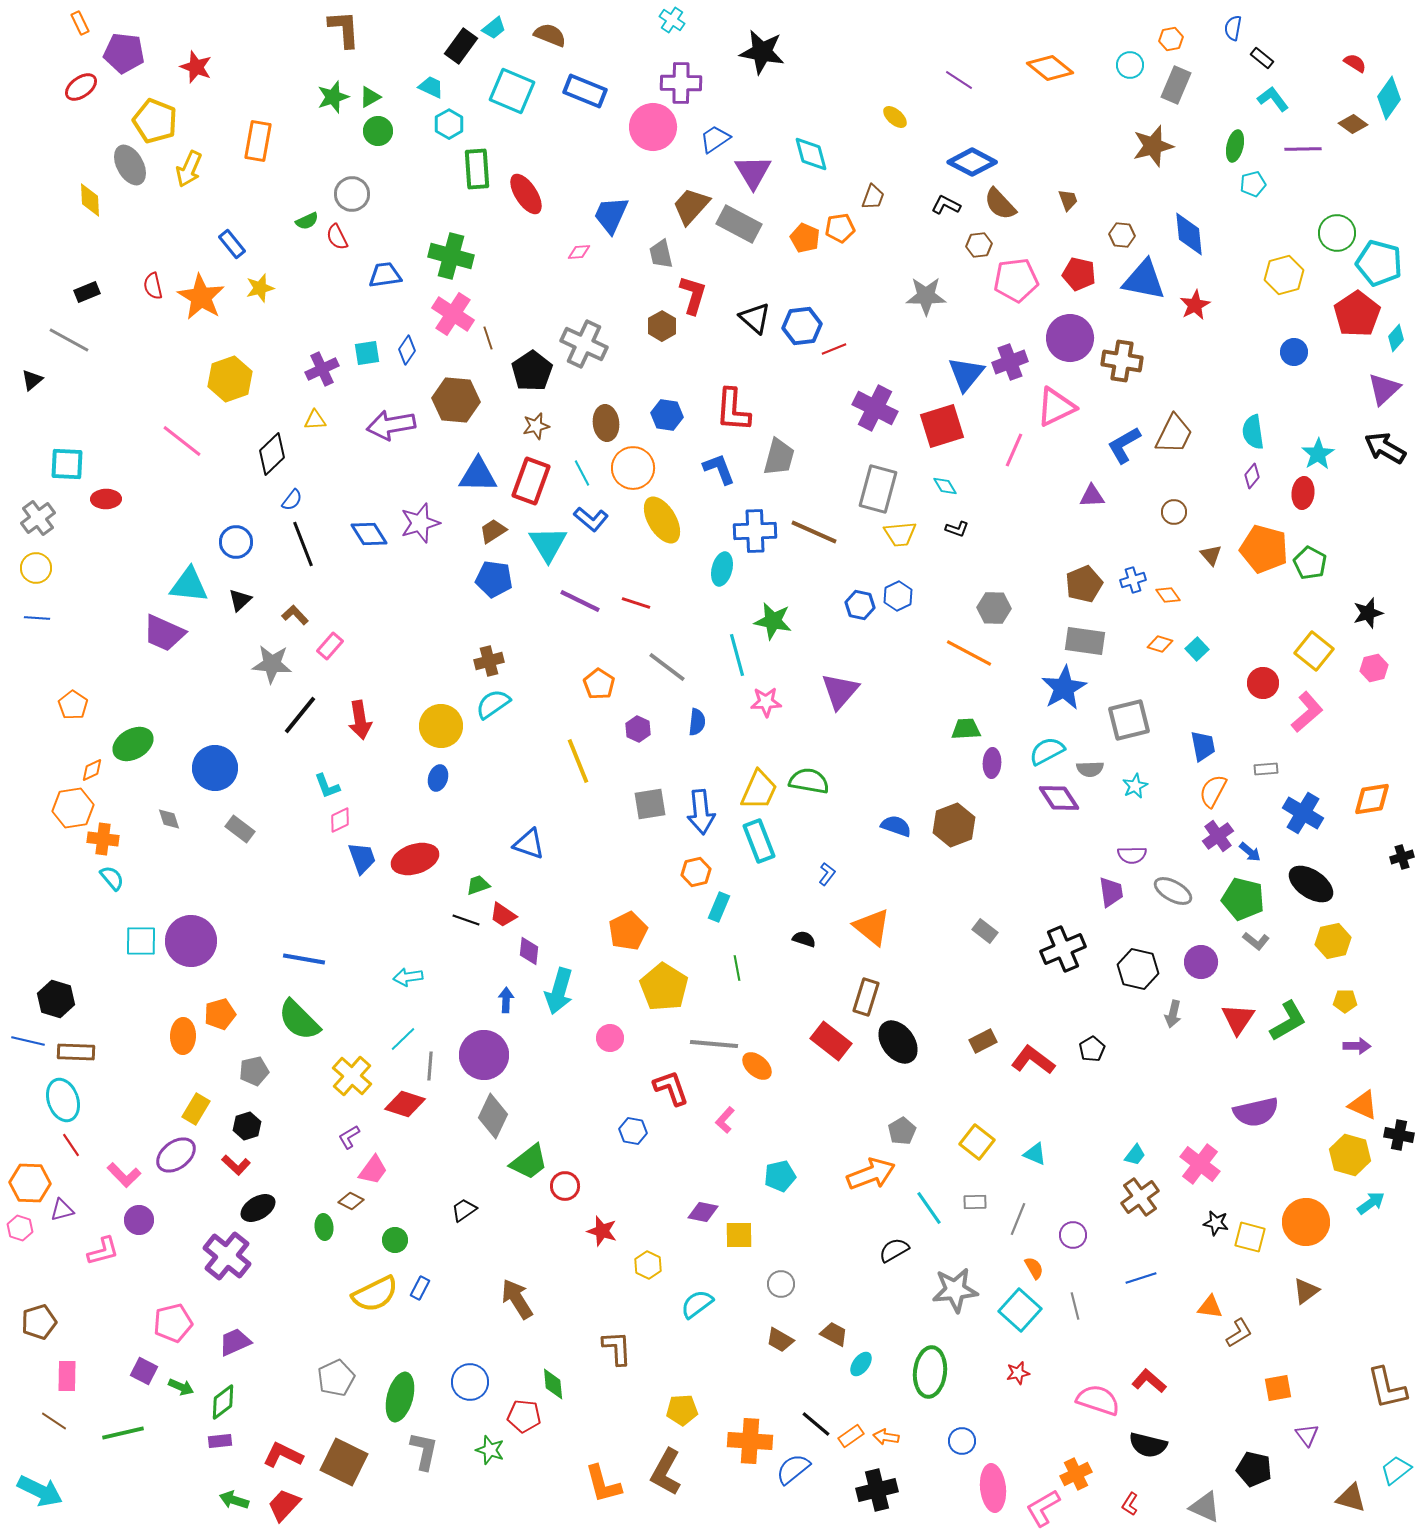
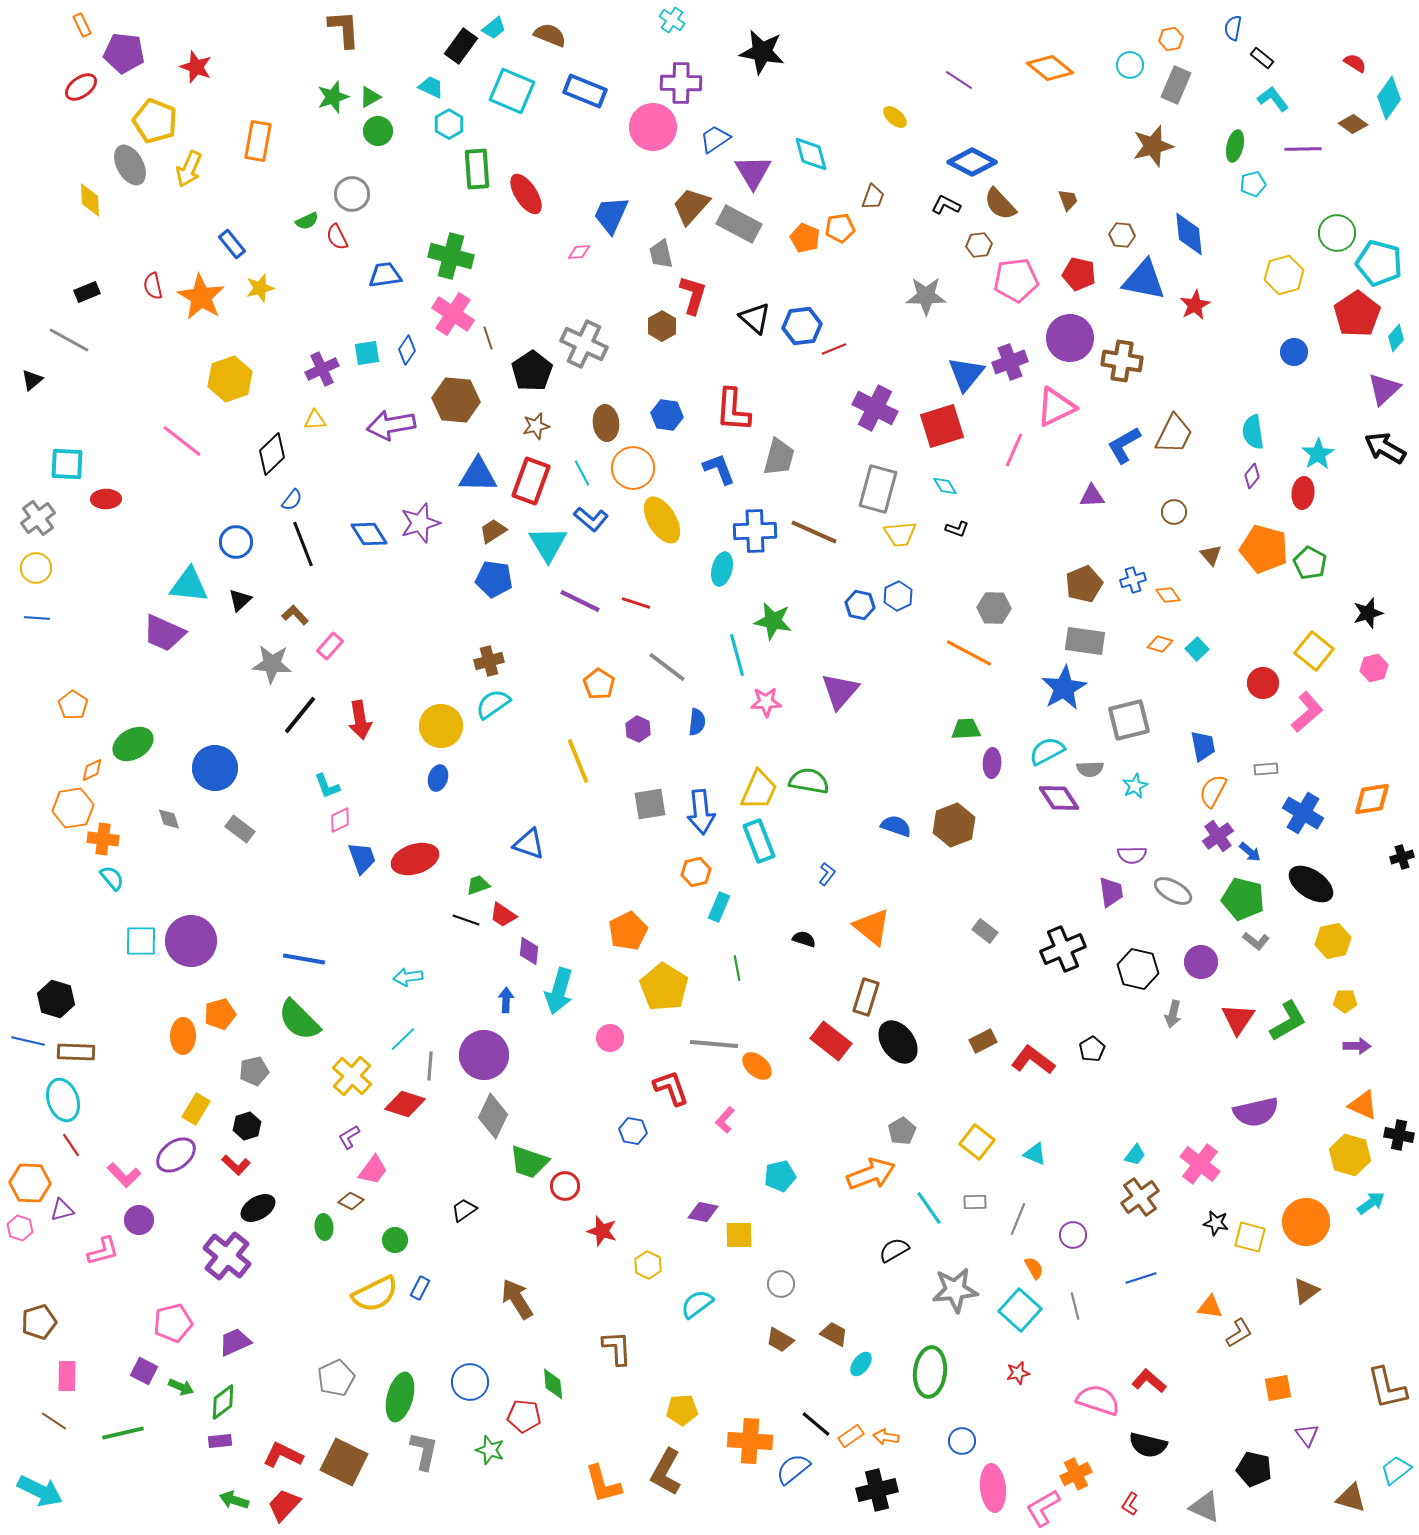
orange rectangle at (80, 23): moved 2 px right, 2 px down
green trapezoid at (529, 1162): rotated 57 degrees clockwise
